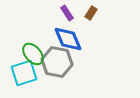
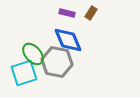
purple rectangle: rotated 42 degrees counterclockwise
blue diamond: moved 1 px down
